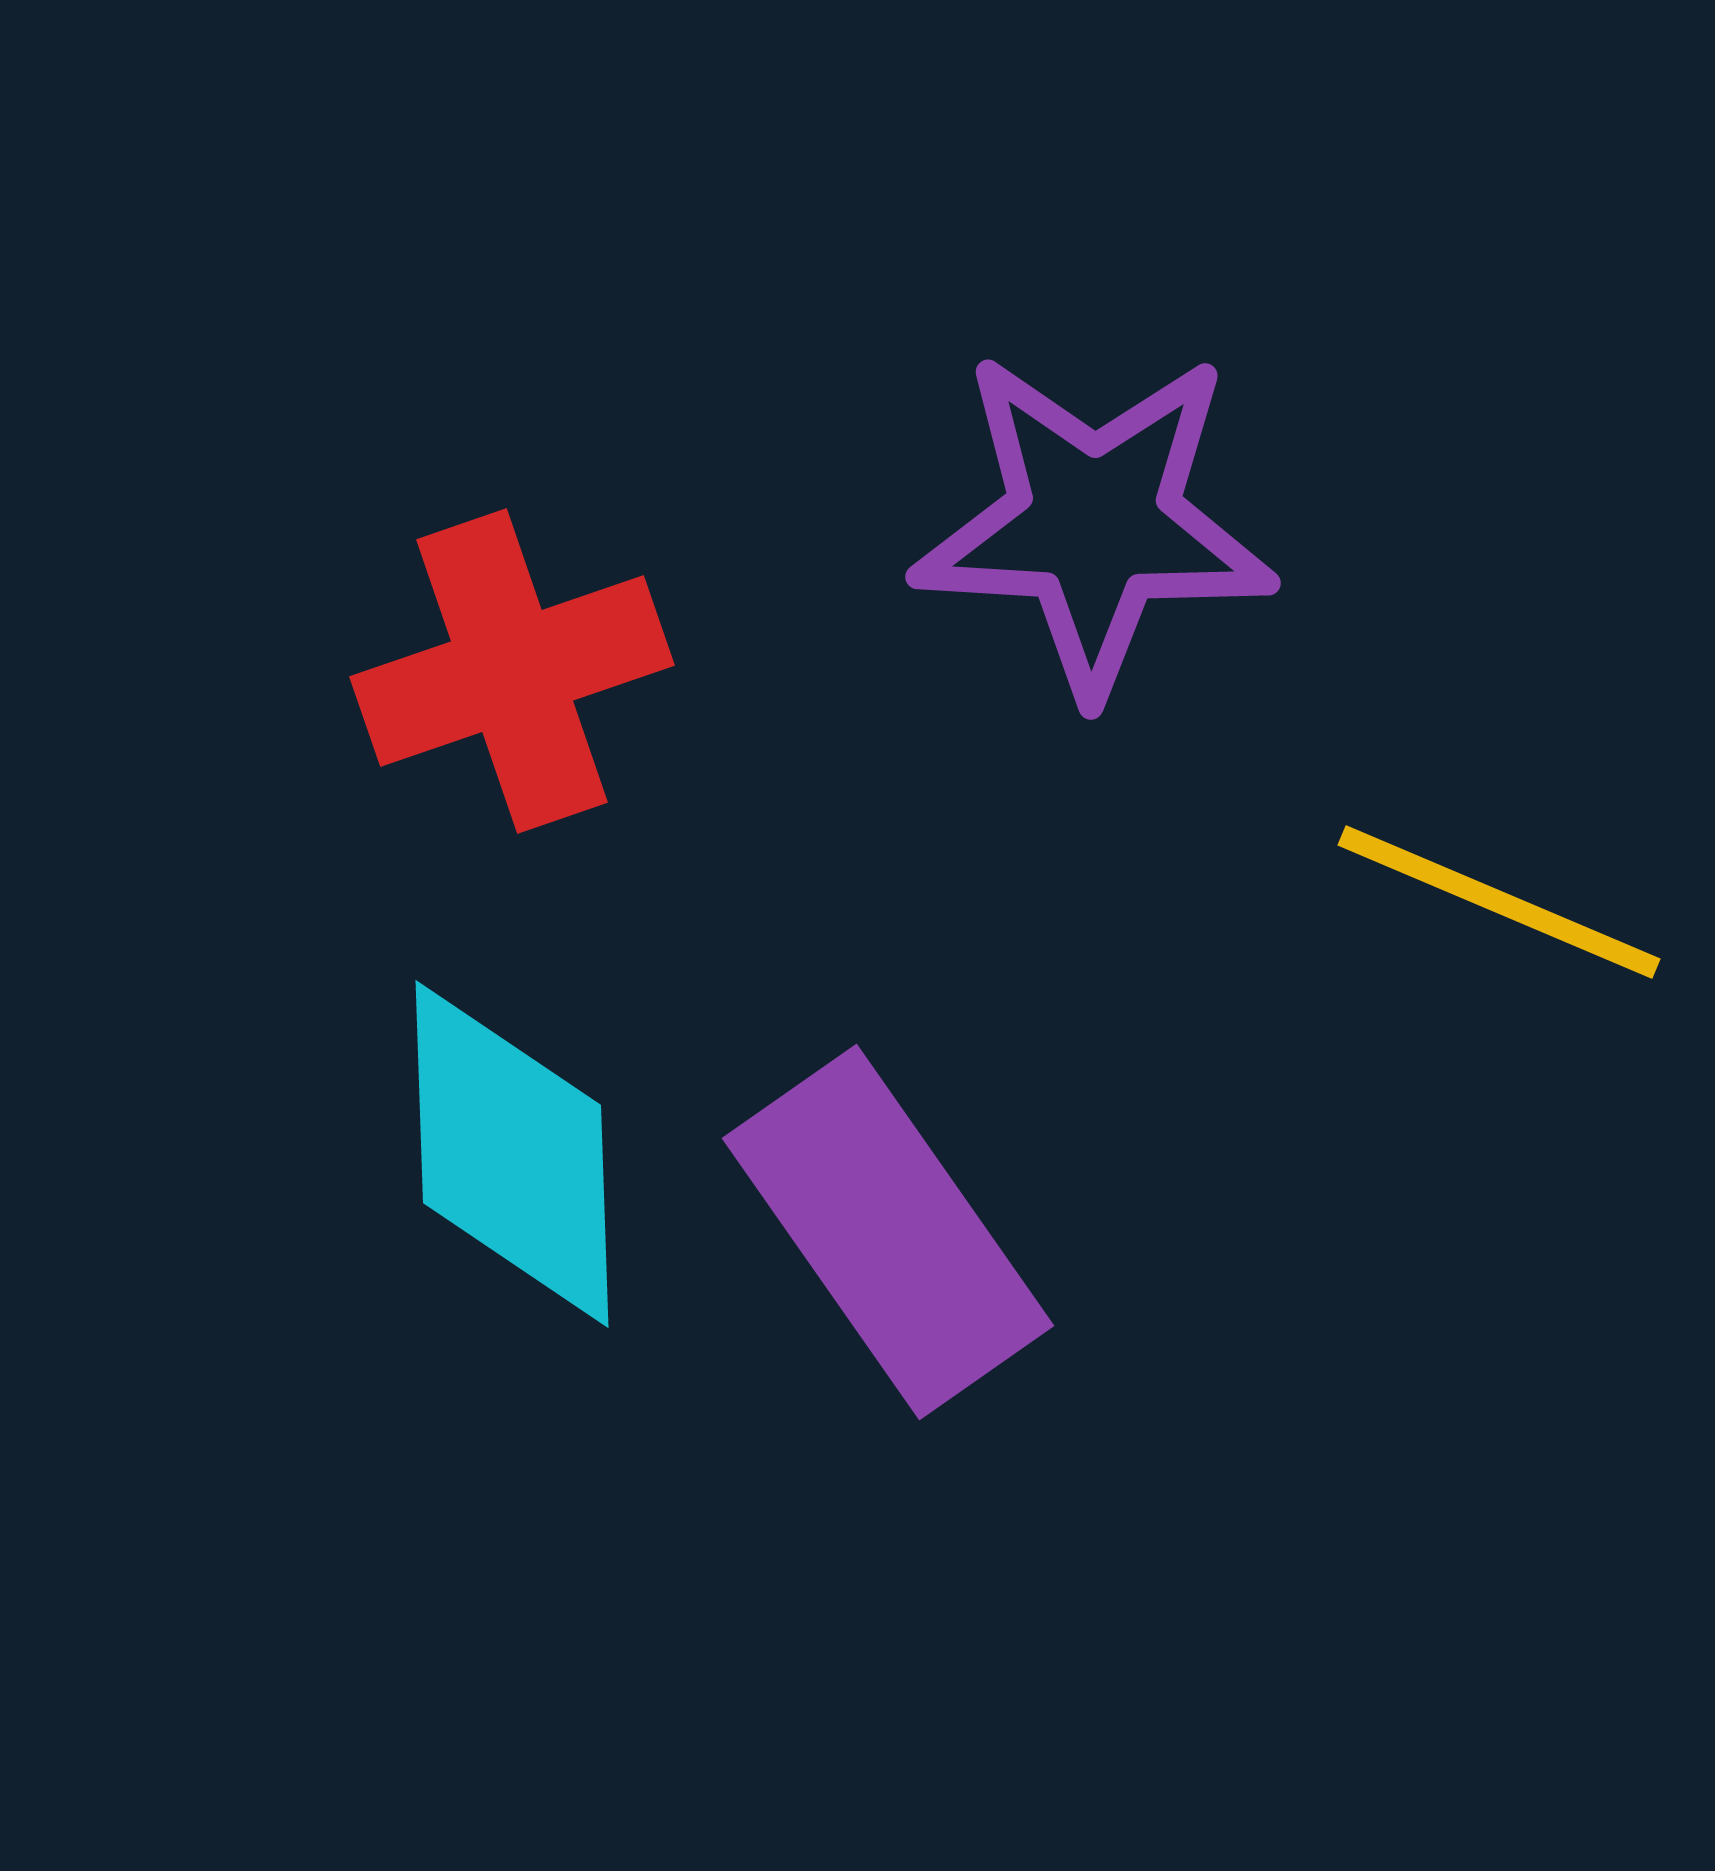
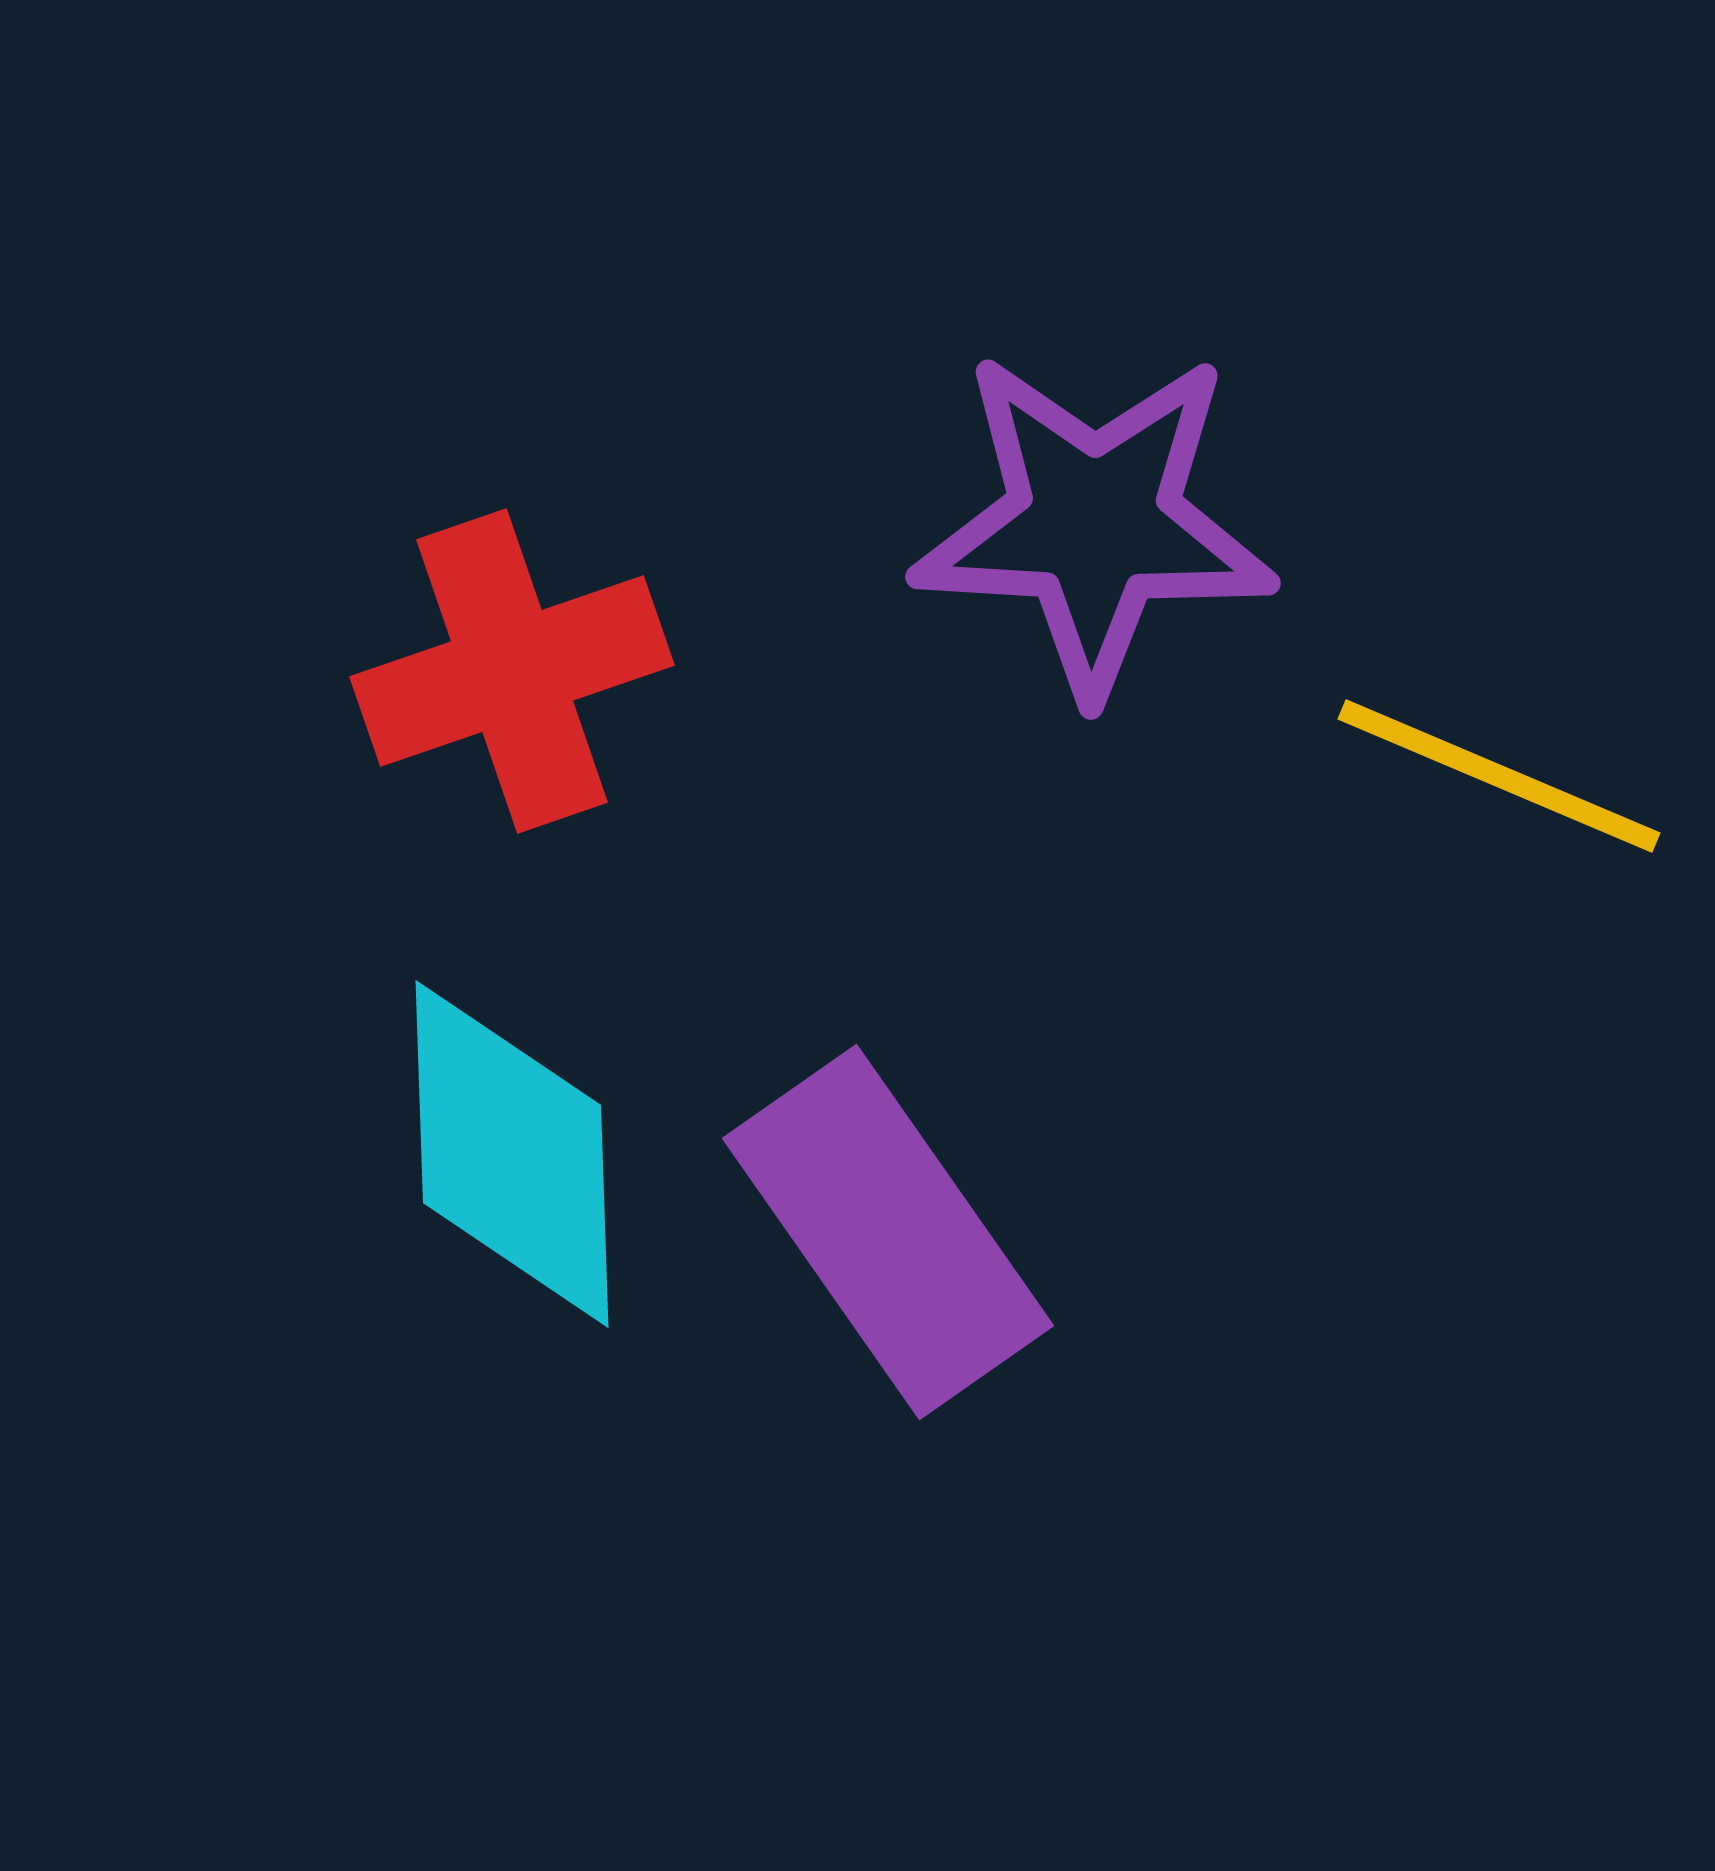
yellow line: moved 126 px up
